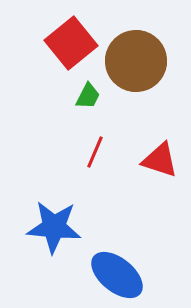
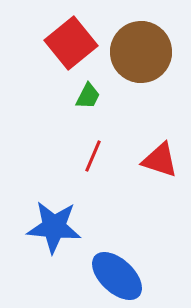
brown circle: moved 5 px right, 9 px up
red line: moved 2 px left, 4 px down
blue ellipse: moved 1 px down; rotated 4 degrees clockwise
